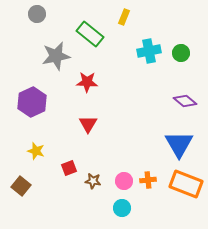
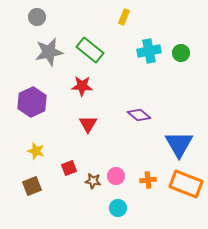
gray circle: moved 3 px down
green rectangle: moved 16 px down
gray star: moved 7 px left, 4 px up
red star: moved 5 px left, 4 px down
purple diamond: moved 46 px left, 14 px down
pink circle: moved 8 px left, 5 px up
brown square: moved 11 px right; rotated 30 degrees clockwise
cyan circle: moved 4 px left
